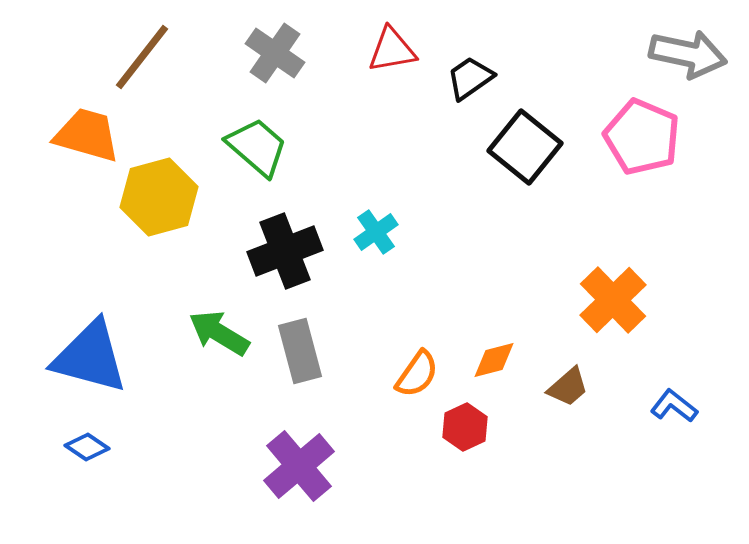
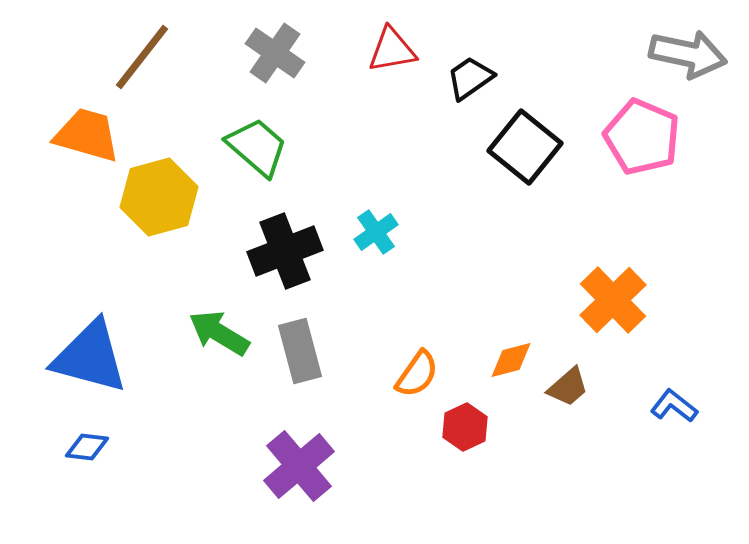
orange diamond: moved 17 px right
blue diamond: rotated 27 degrees counterclockwise
